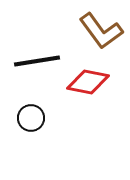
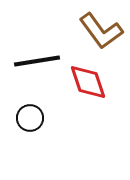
red diamond: rotated 60 degrees clockwise
black circle: moved 1 px left
